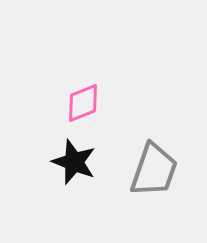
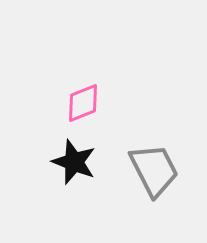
gray trapezoid: rotated 46 degrees counterclockwise
